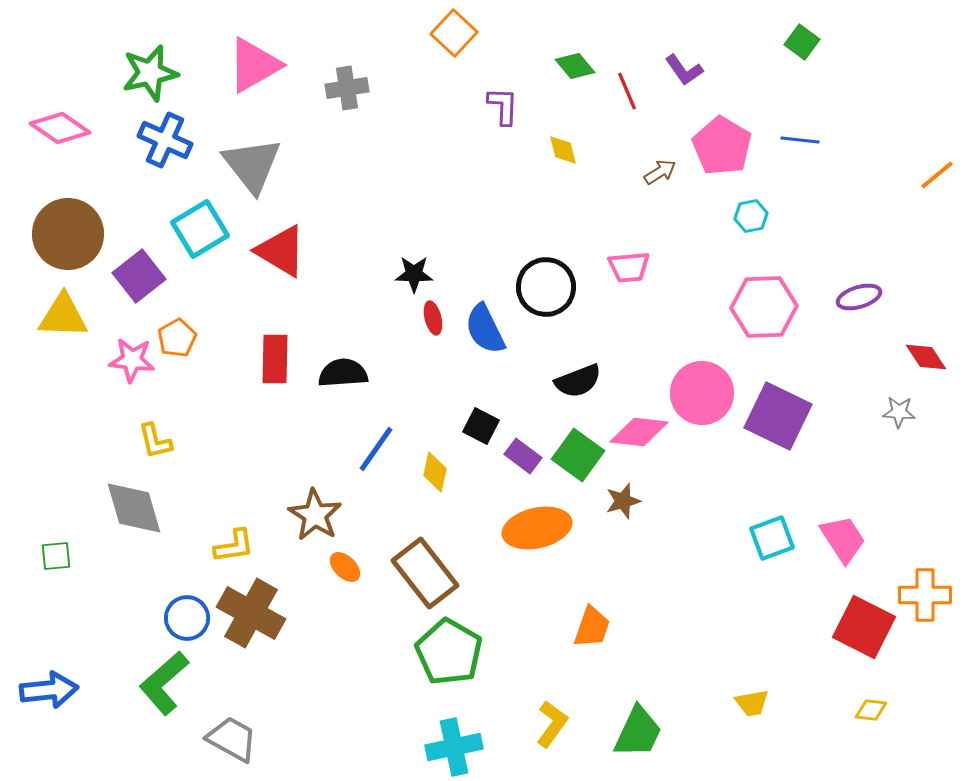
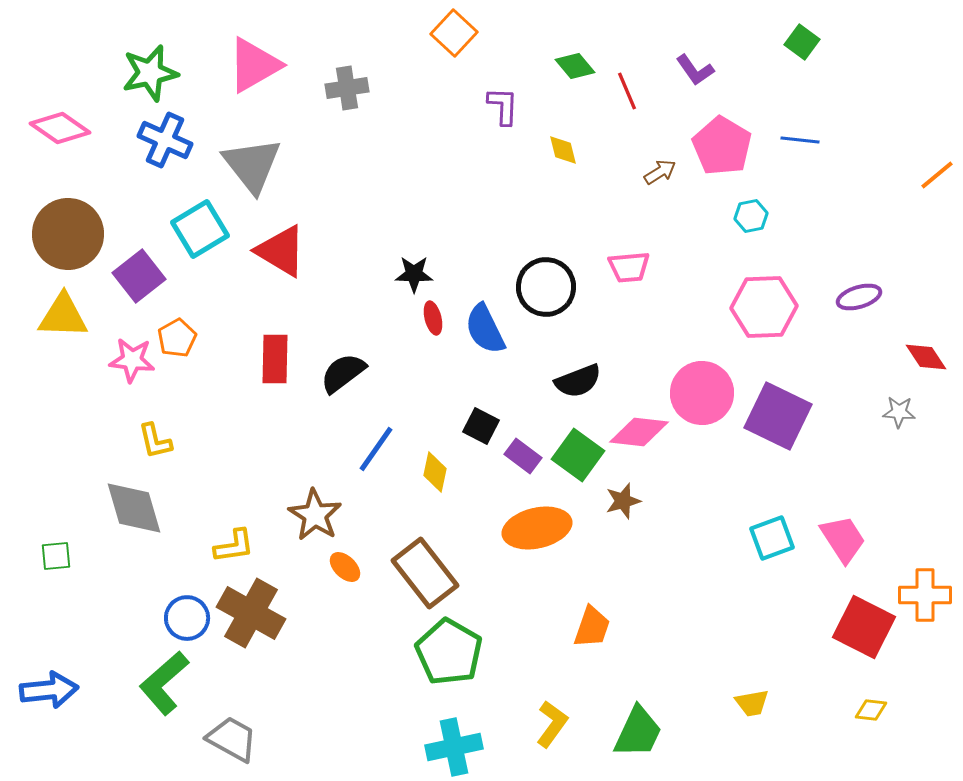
purple L-shape at (684, 70): moved 11 px right
black semicircle at (343, 373): rotated 33 degrees counterclockwise
